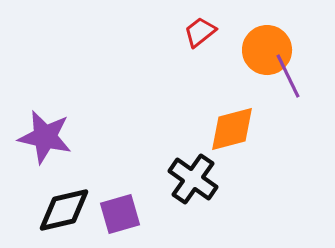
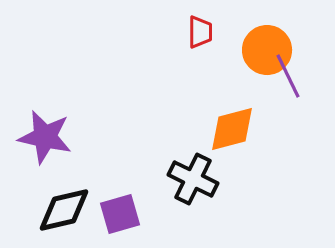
red trapezoid: rotated 128 degrees clockwise
black cross: rotated 9 degrees counterclockwise
